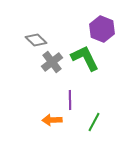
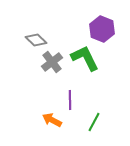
orange arrow: rotated 30 degrees clockwise
